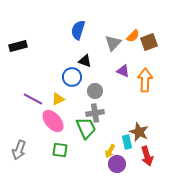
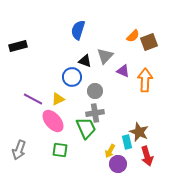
gray triangle: moved 8 px left, 13 px down
purple circle: moved 1 px right
